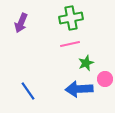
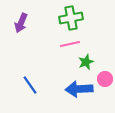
green star: moved 1 px up
blue line: moved 2 px right, 6 px up
